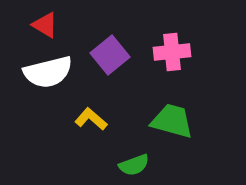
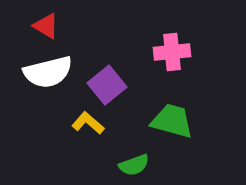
red triangle: moved 1 px right, 1 px down
purple square: moved 3 px left, 30 px down
yellow L-shape: moved 3 px left, 4 px down
